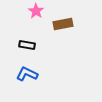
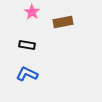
pink star: moved 4 px left, 1 px down
brown rectangle: moved 2 px up
